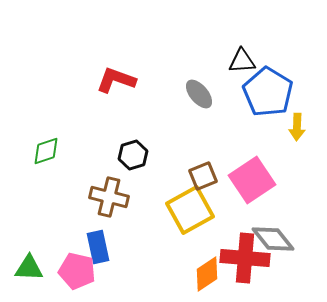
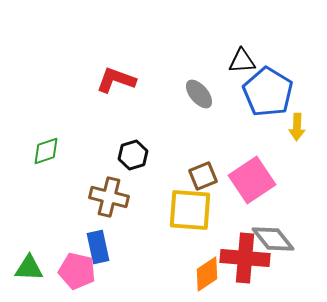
yellow square: rotated 33 degrees clockwise
